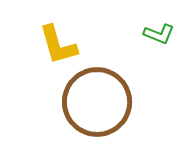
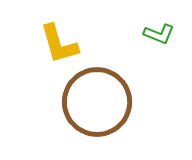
yellow L-shape: moved 1 px right, 1 px up
